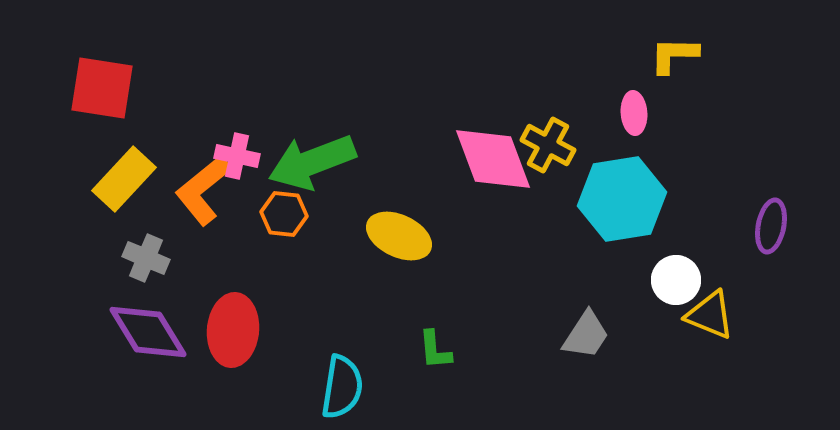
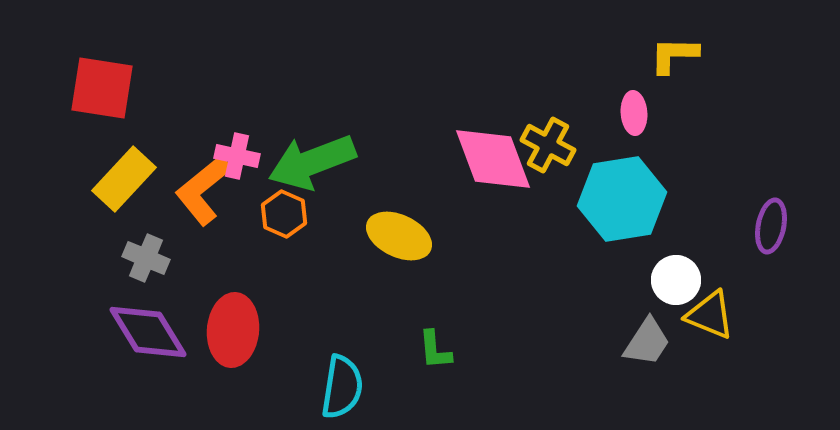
orange hexagon: rotated 18 degrees clockwise
gray trapezoid: moved 61 px right, 7 px down
